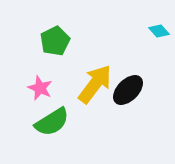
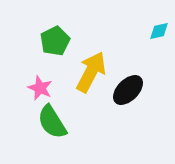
cyan diamond: rotated 60 degrees counterclockwise
yellow arrow: moved 4 px left, 12 px up; rotated 9 degrees counterclockwise
green semicircle: rotated 90 degrees clockwise
